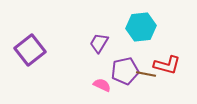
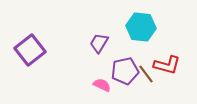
cyan hexagon: rotated 12 degrees clockwise
brown line: rotated 42 degrees clockwise
